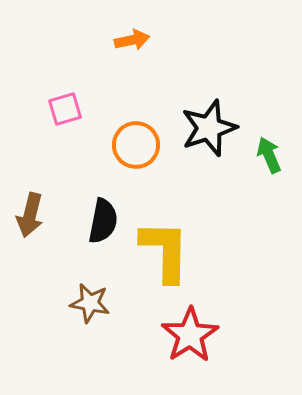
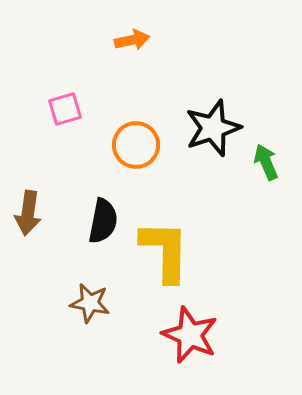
black star: moved 4 px right
green arrow: moved 3 px left, 7 px down
brown arrow: moved 2 px left, 2 px up; rotated 6 degrees counterclockwise
red star: rotated 16 degrees counterclockwise
